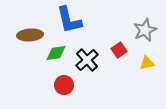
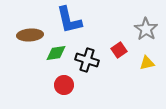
gray star: moved 1 px right, 1 px up; rotated 15 degrees counterclockwise
black cross: rotated 30 degrees counterclockwise
